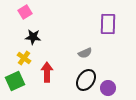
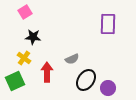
gray semicircle: moved 13 px left, 6 px down
